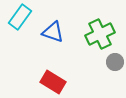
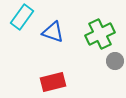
cyan rectangle: moved 2 px right
gray circle: moved 1 px up
red rectangle: rotated 45 degrees counterclockwise
